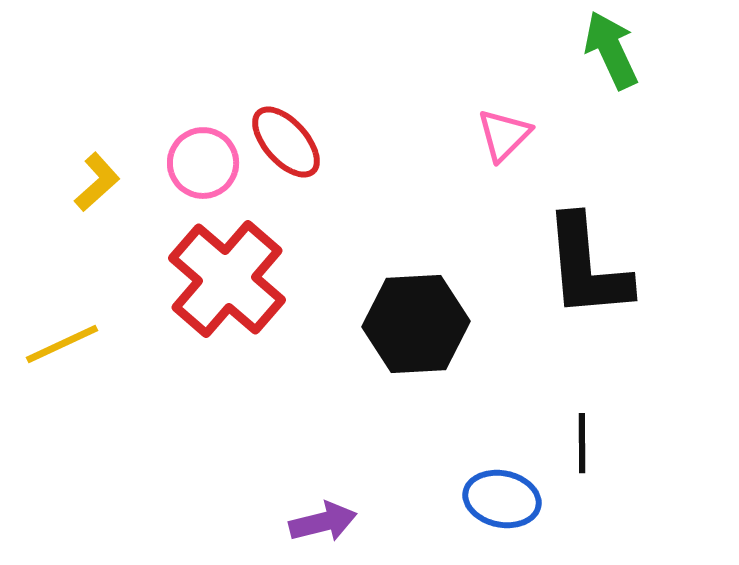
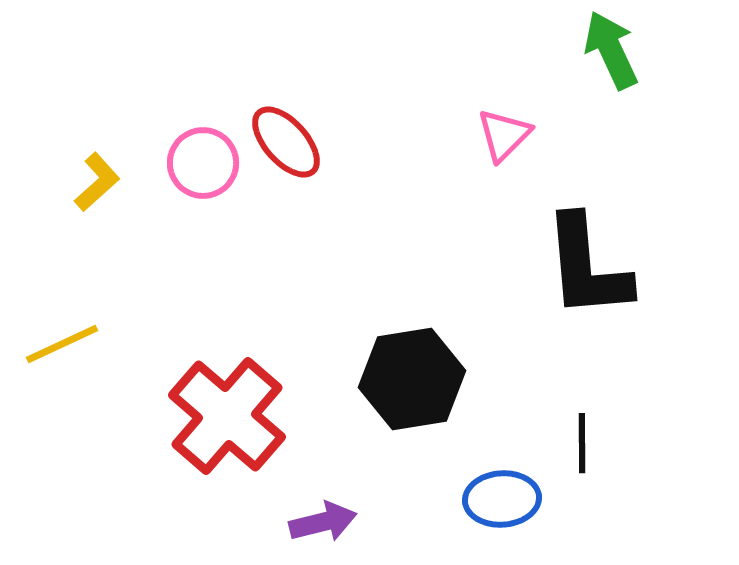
red cross: moved 137 px down
black hexagon: moved 4 px left, 55 px down; rotated 6 degrees counterclockwise
blue ellipse: rotated 16 degrees counterclockwise
